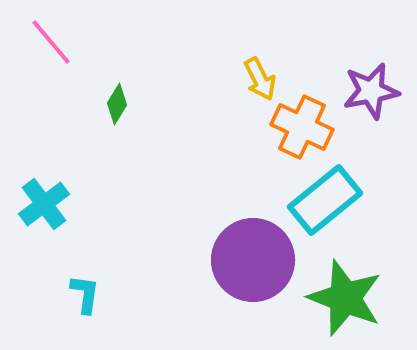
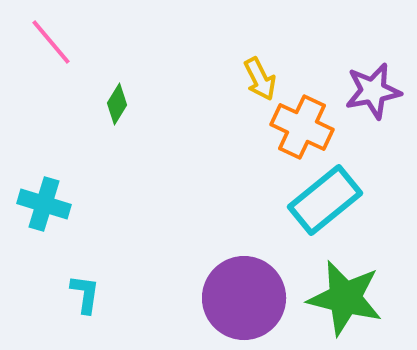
purple star: moved 2 px right
cyan cross: rotated 36 degrees counterclockwise
purple circle: moved 9 px left, 38 px down
green star: rotated 8 degrees counterclockwise
